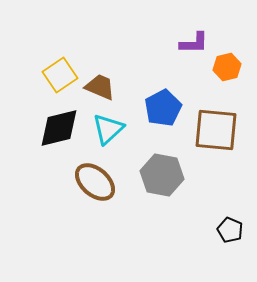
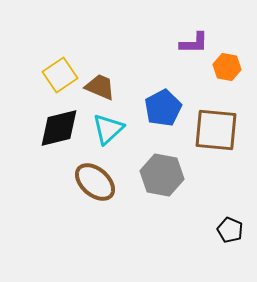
orange hexagon: rotated 24 degrees clockwise
